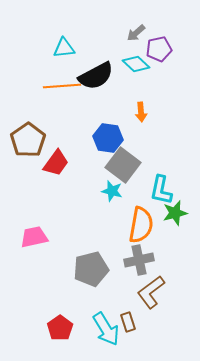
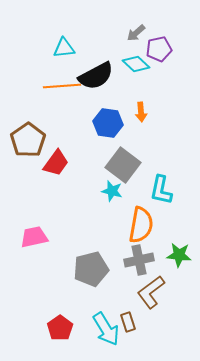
blue hexagon: moved 15 px up
green star: moved 4 px right, 42 px down; rotated 20 degrees clockwise
